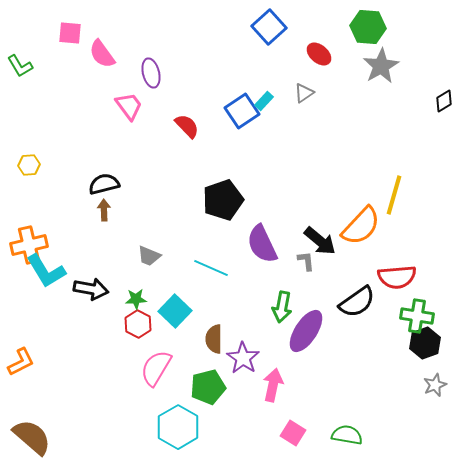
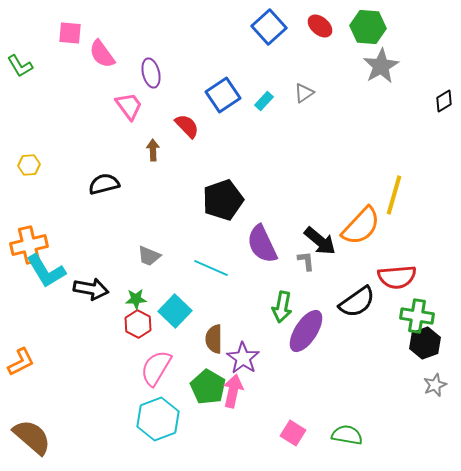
red ellipse at (319, 54): moved 1 px right, 28 px up
blue square at (242, 111): moved 19 px left, 16 px up
brown arrow at (104, 210): moved 49 px right, 60 px up
pink arrow at (273, 385): moved 40 px left, 6 px down
green pentagon at (208, 387): rotated 28 degrees counterclockwise
cyan hexagon at (178, 427): moved 20 px left, 8 px up; rotated 9 degrees clockwise
